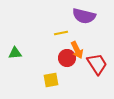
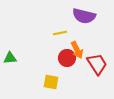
yellow line: moved 1 px left
green triangle: moved 5 px left, 5 px down
yellow square: moved 2 px down; rotated 21 degrees clockwise
